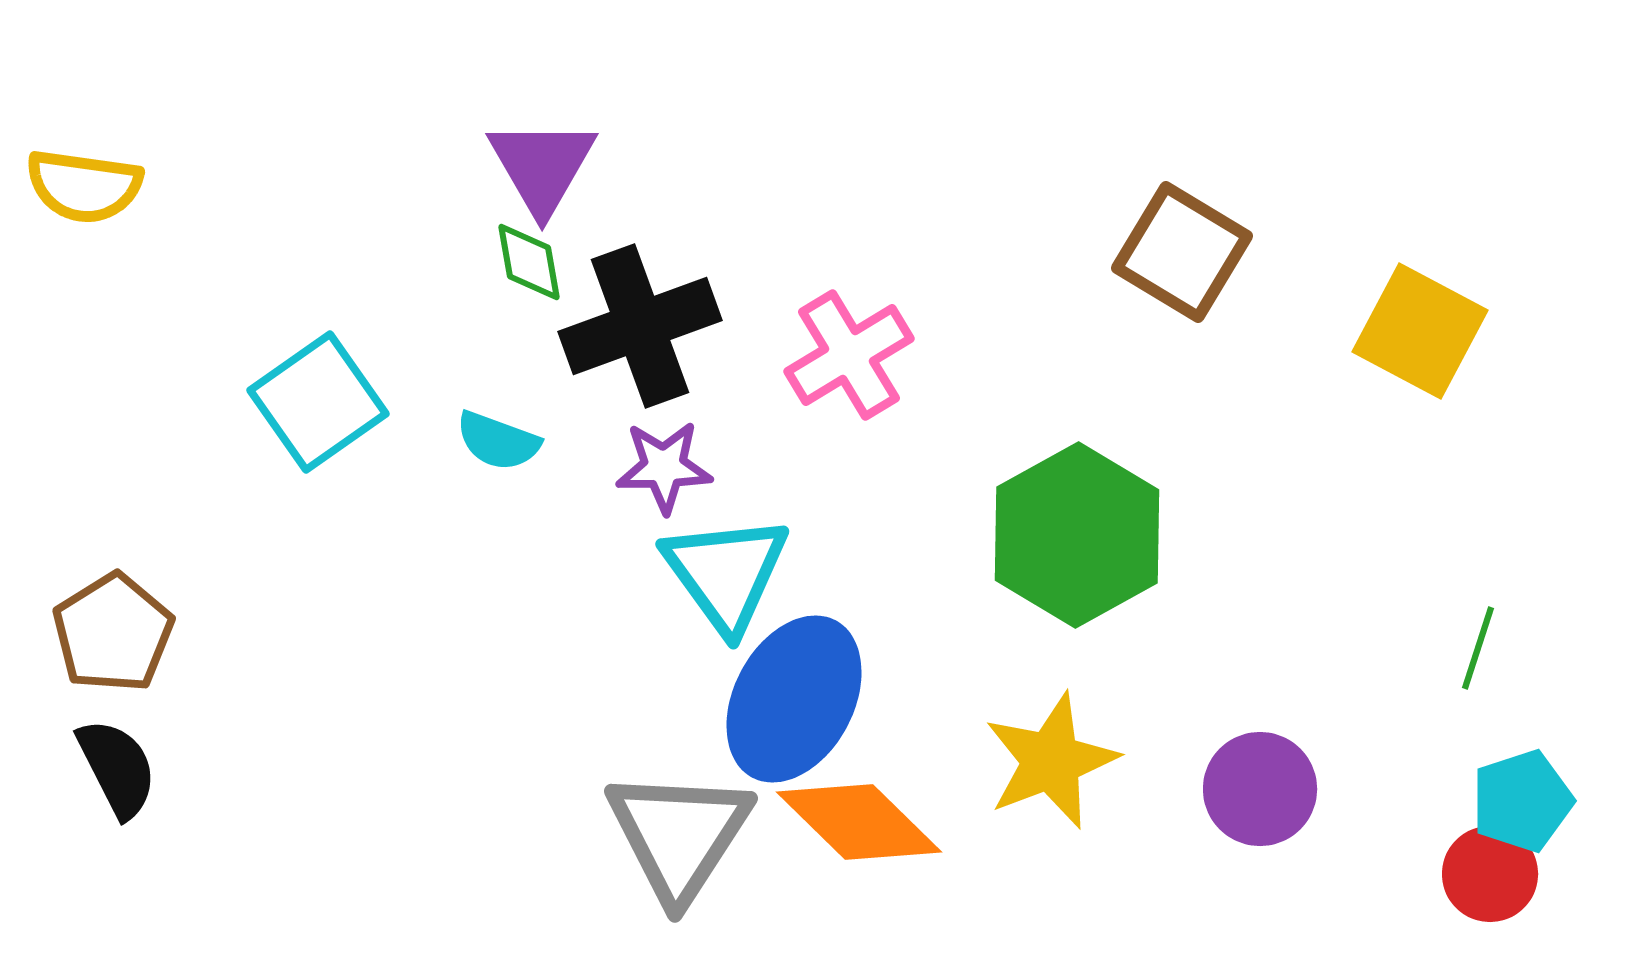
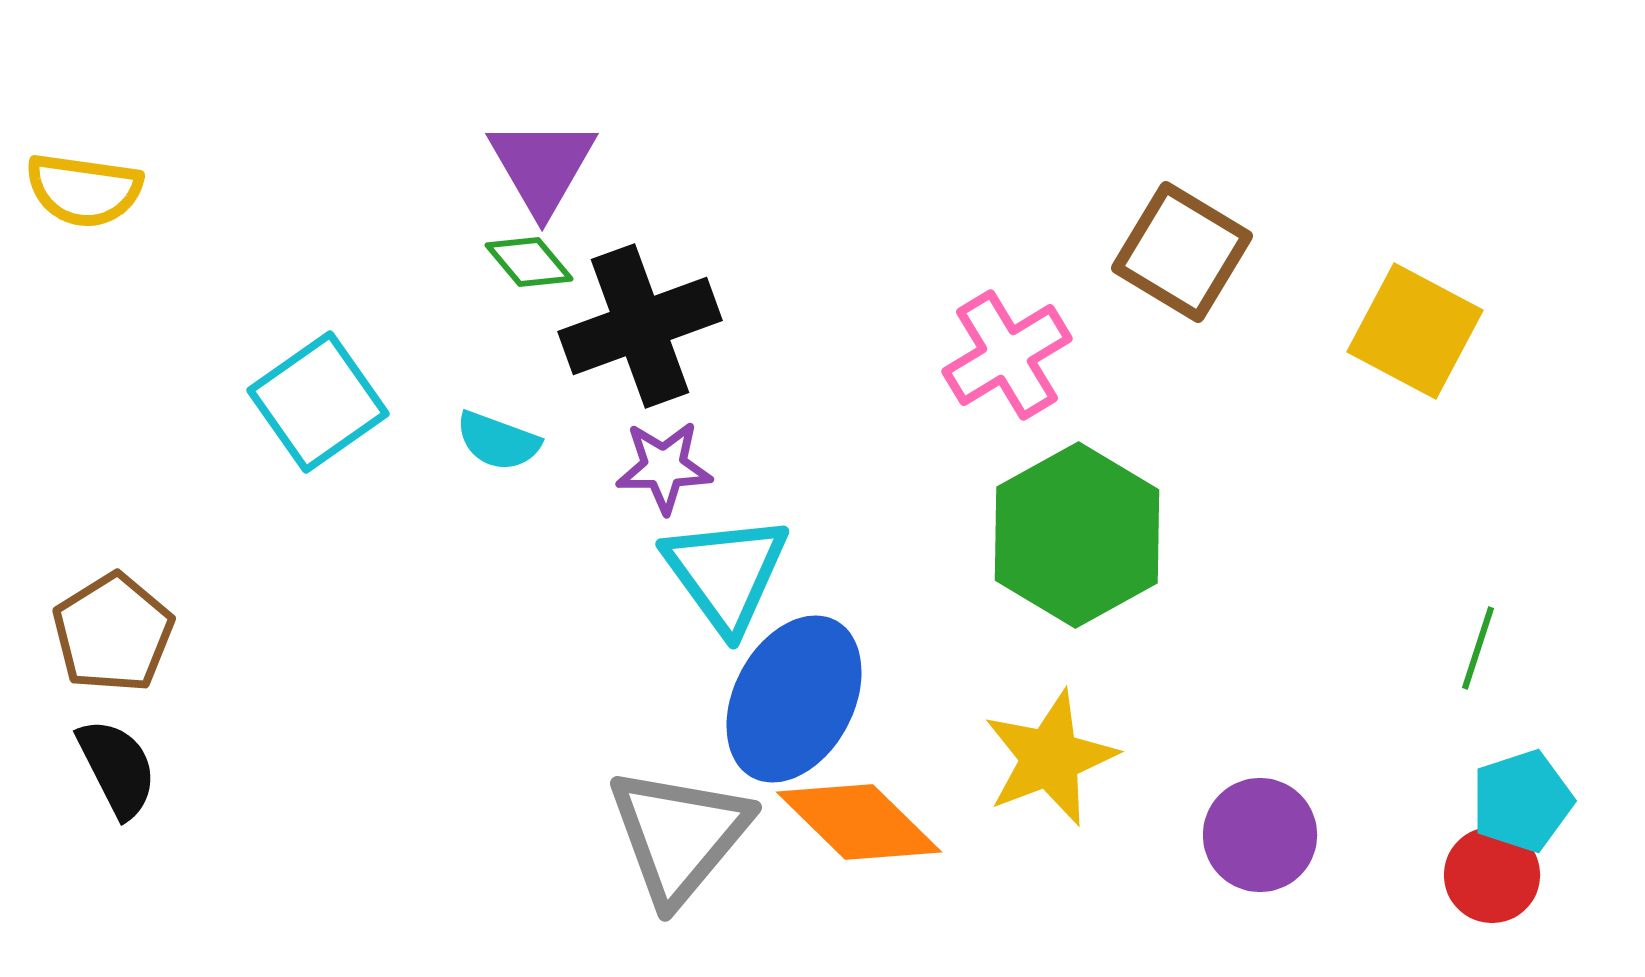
yellow semicircle: moved 4 px down
green diamond: rotated 30 degrees counterclockwise
yellow square: moved 5 px left
pink cross: moved 158 px right
yellow star: moved 1 px left, 3 px up
purple circle: moved 46 px down
gray triangle: rotated 7 degrees clockwise
red circle: moved 2 px right, 1 px down
